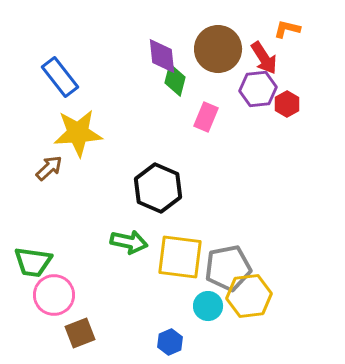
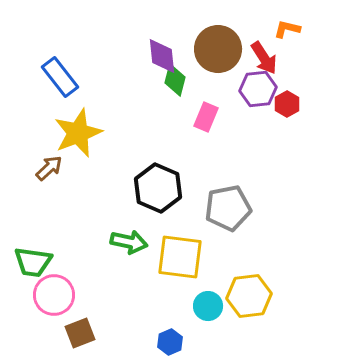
yellow star: rotated 18 degrees counterclockwise
gray pentagon: moved 60 px up
